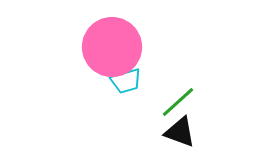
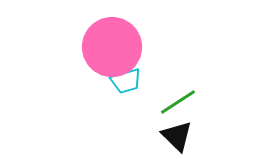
green line: rotated 9 degrees clockwise
black triangle: moved 3 px left, 4 px down; rotated 24 degrees clockwise
